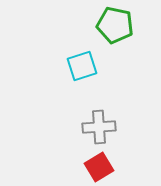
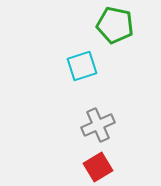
gray cross: moved 1 px left, 2 px up; rotated 20 degrees counterclockwise
red square: moved 1 px left
